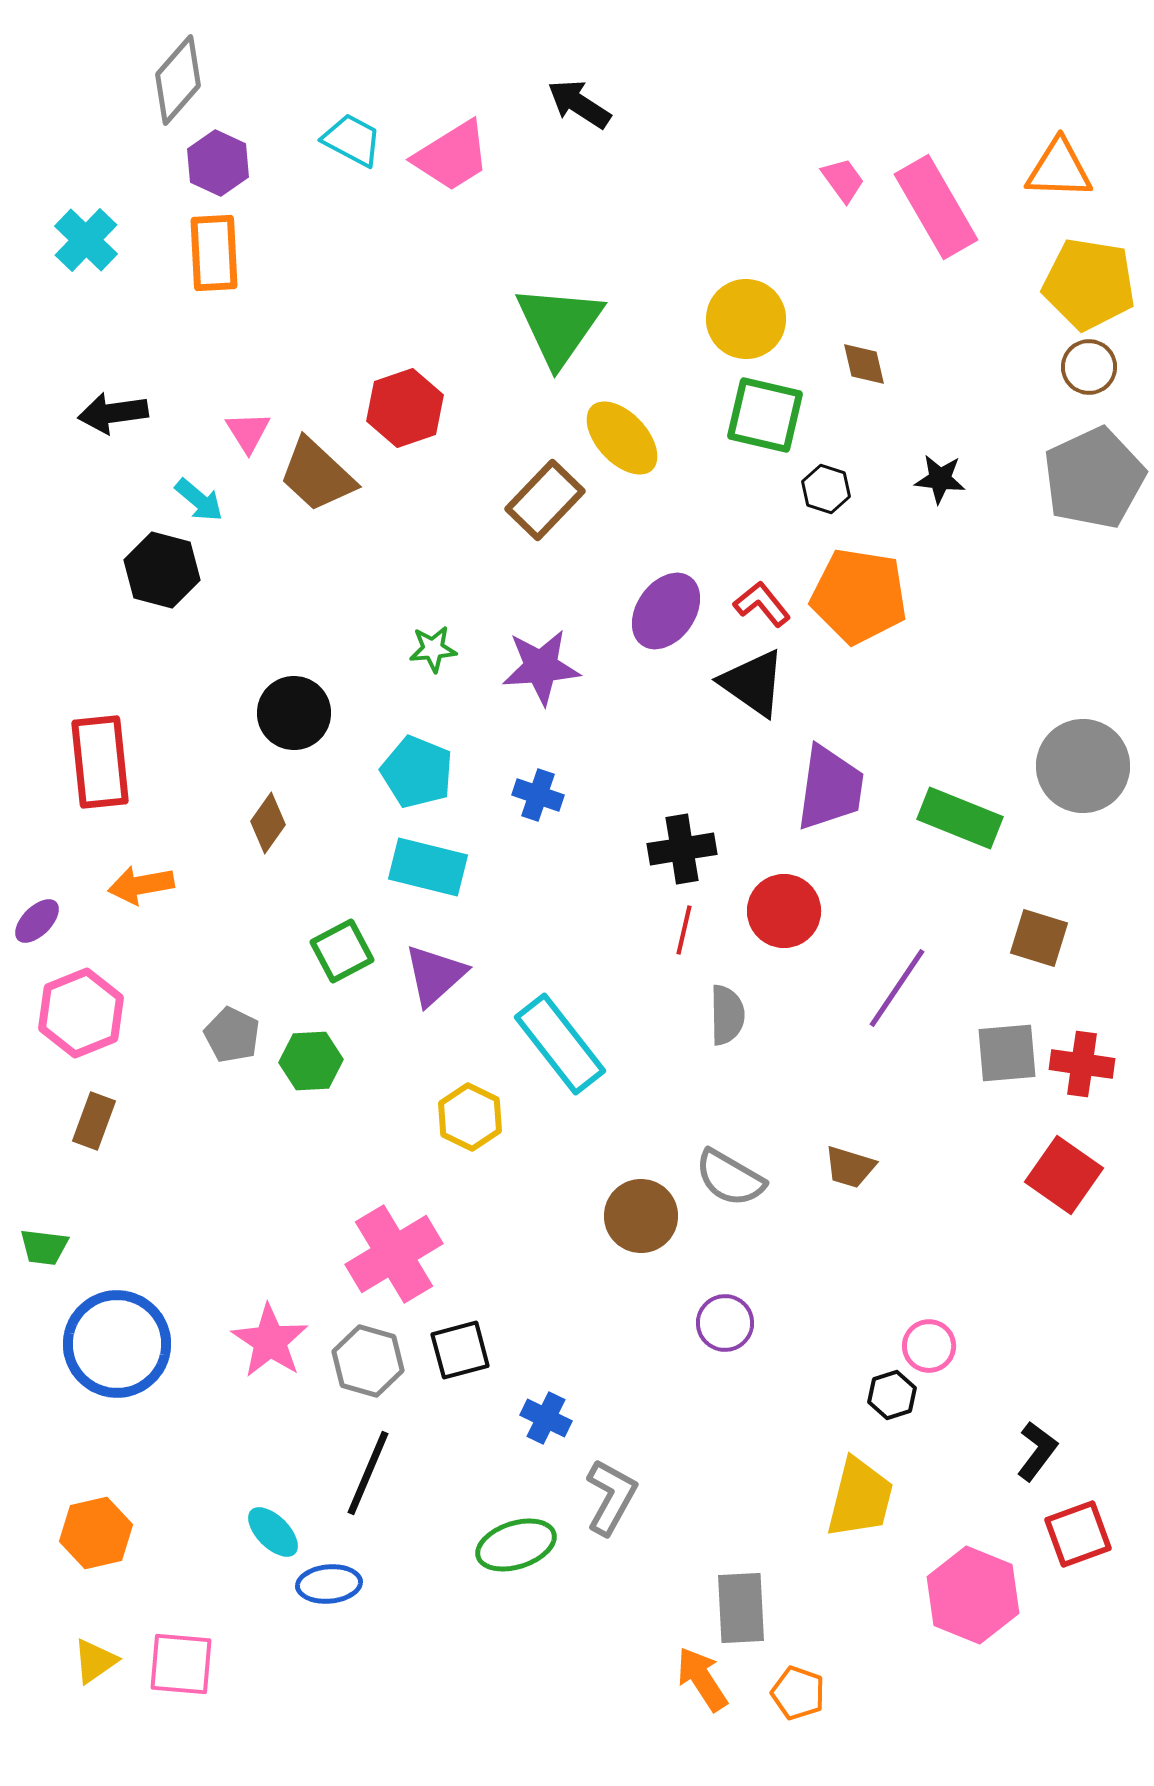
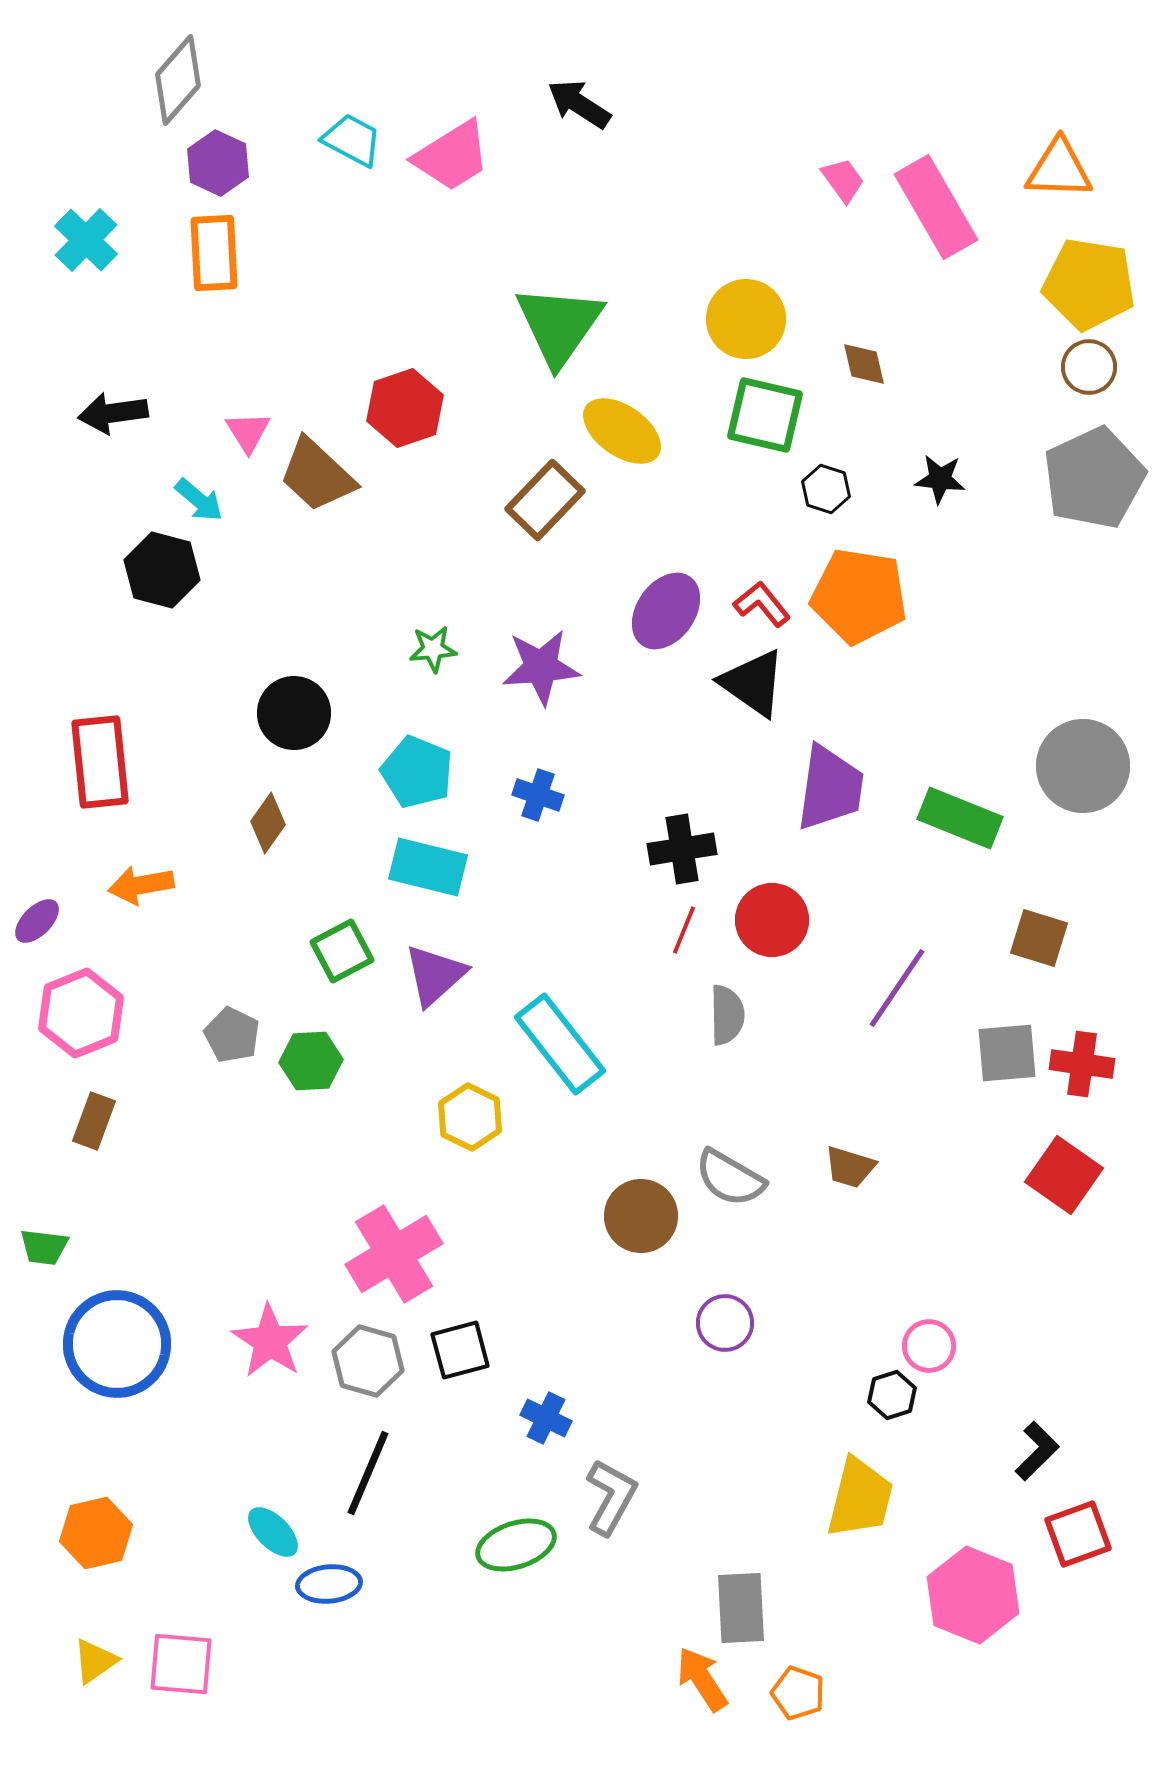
yellow ellipse at (622, 438): moved 7 px up; rotated 12 degrees counterclockwise
red circle at (784, 911): moved 12 px left, 9 px down
red line at (684, 930): rotated 9 degrees clockwise
black L-shape at (1037, 1451): rotated 8 degrees clockwise
